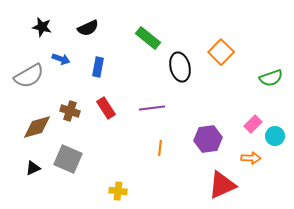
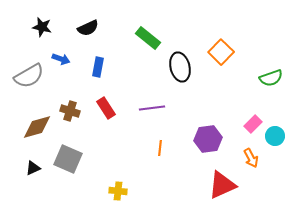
orange arrow: rotated 60 degrees clockwise
